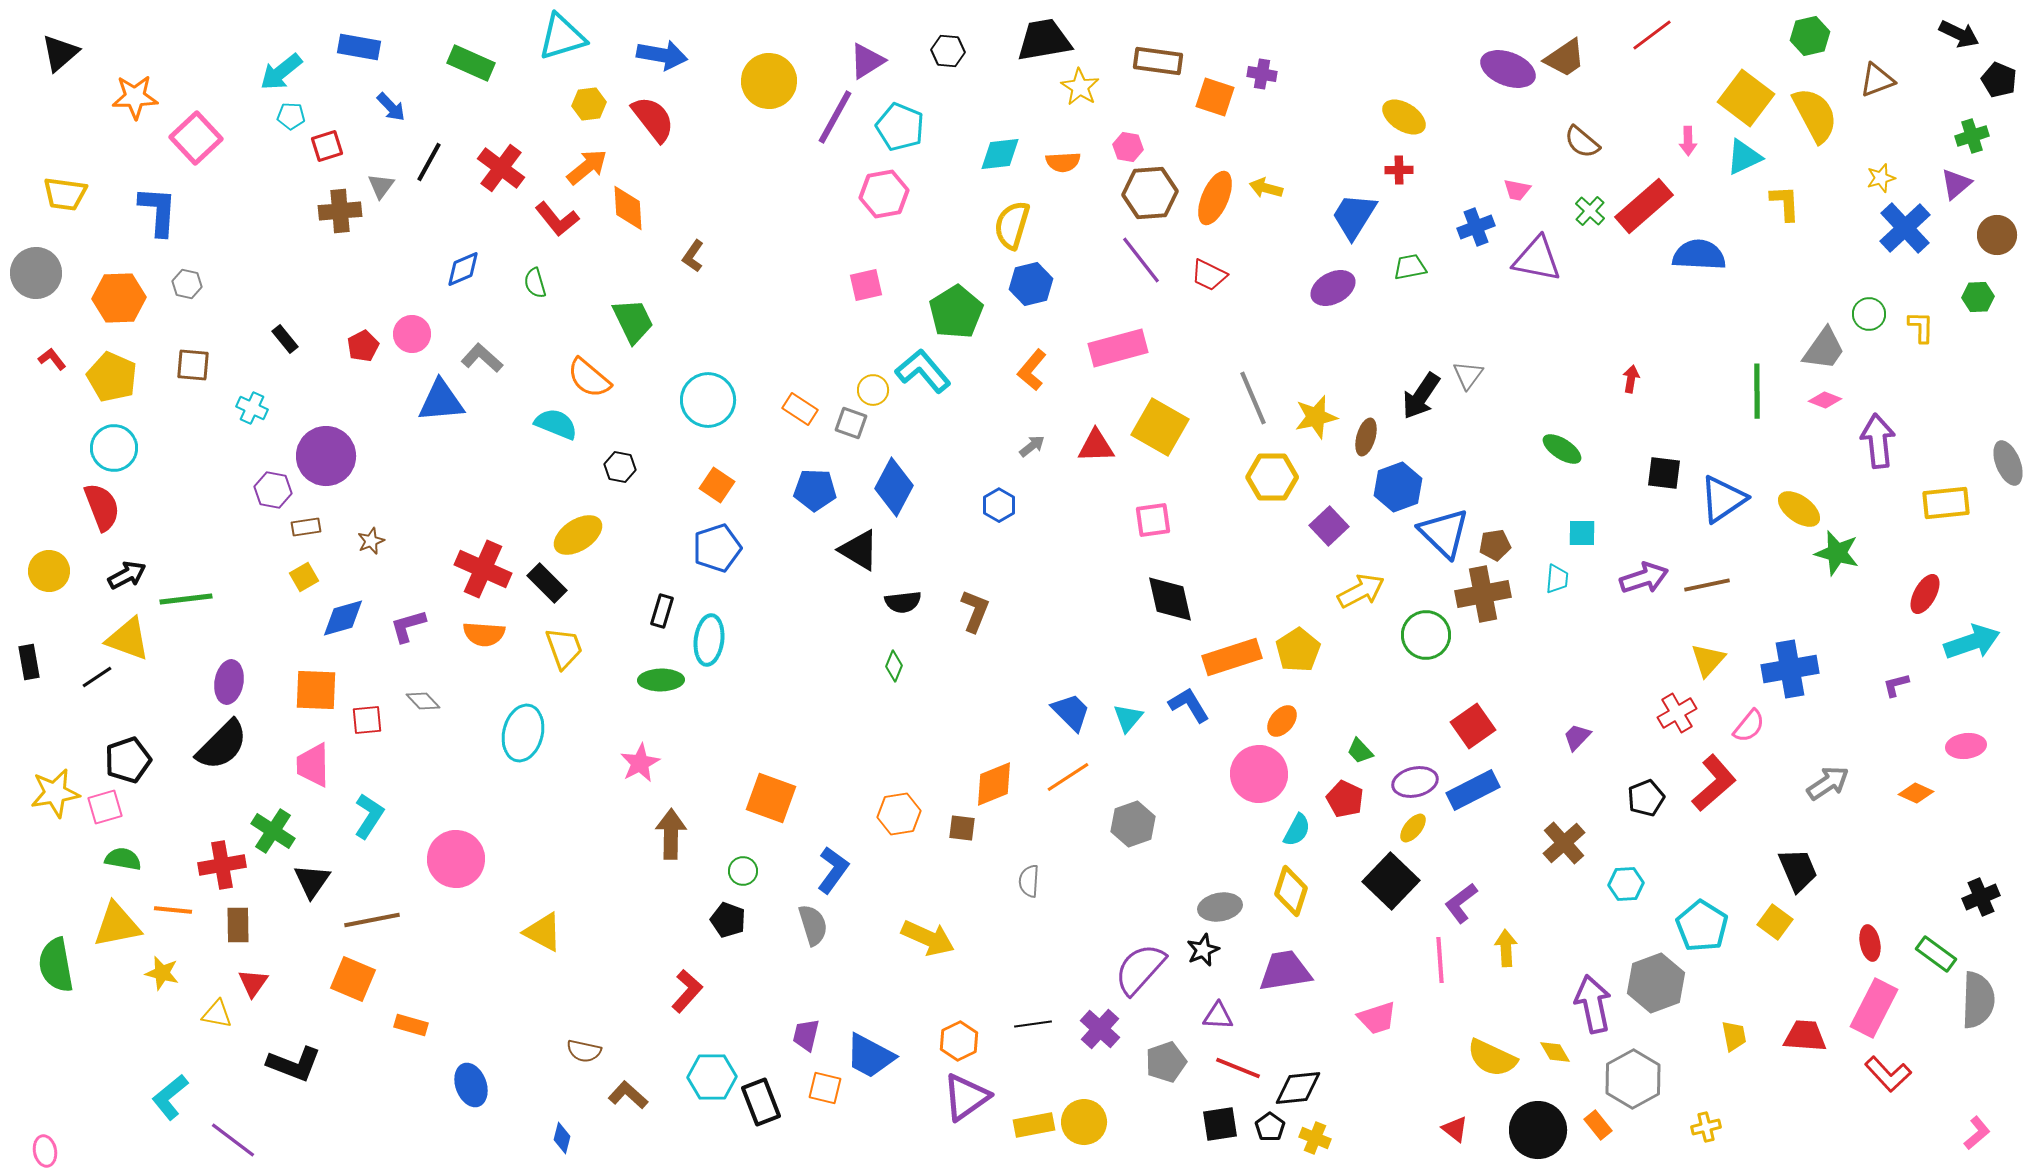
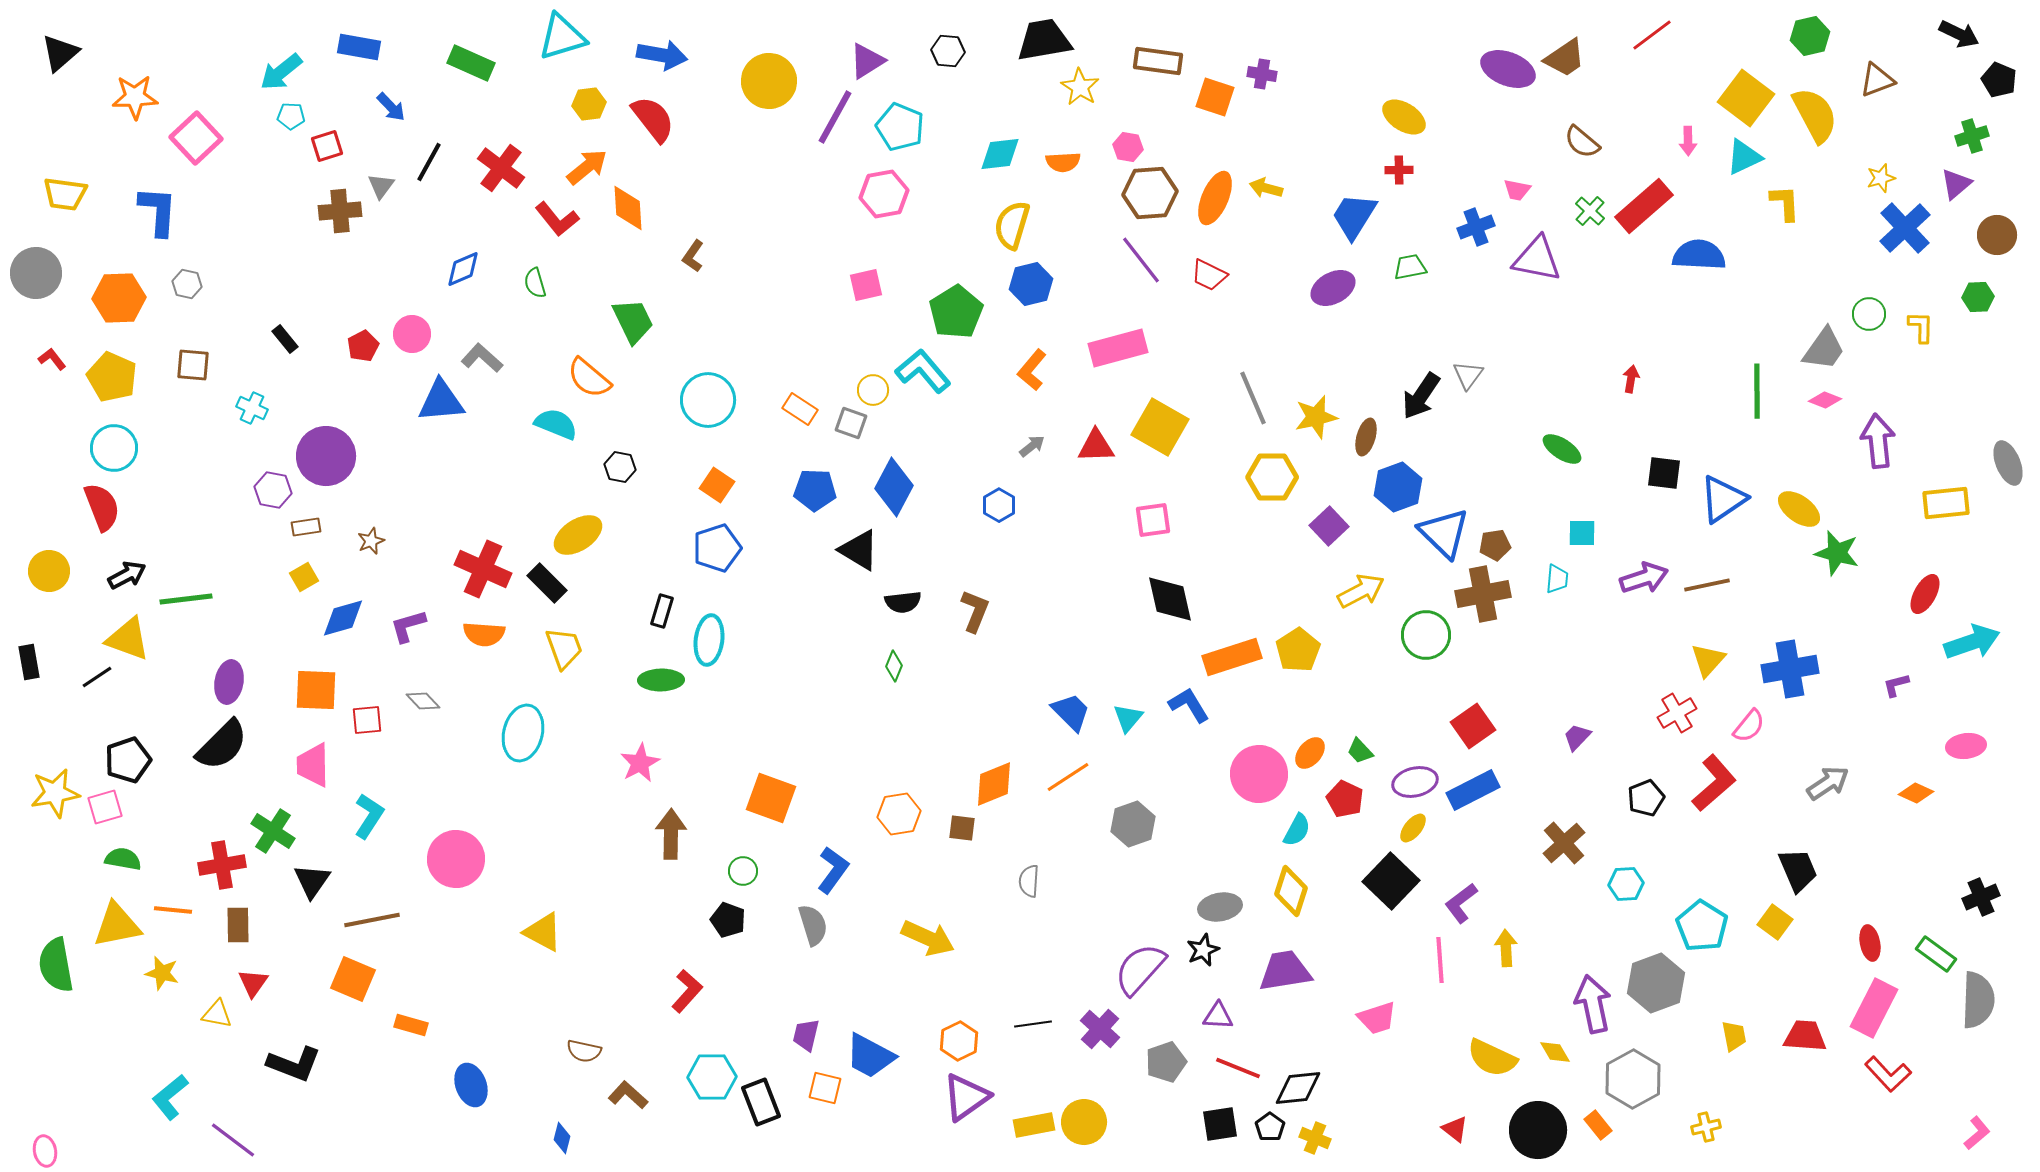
orange ellipse at (1282, 721): moved 28 px right, 32 px down
